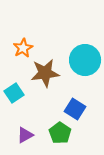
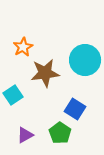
orange star: moved 1 px up
cyan square: moved 1 px left, 2 px down
